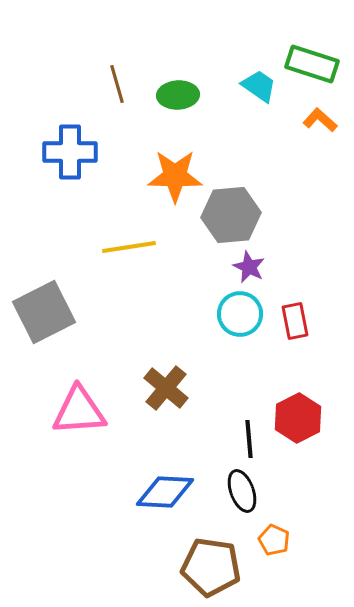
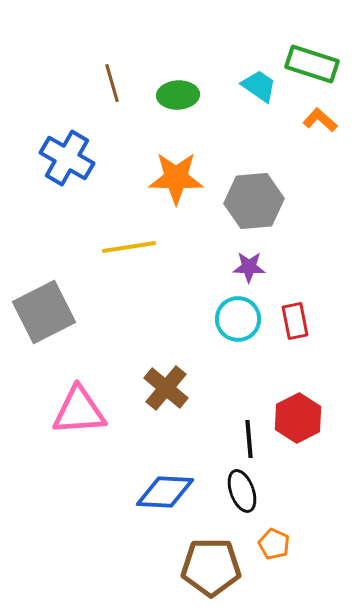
brown line: moved 5 px left, 1 px up
blue cross: moved 3 px left, 6 px down; rotated 30 degrees clockwise
orange star: moved 1 px right, 2 px down
gray hexagon: moved 23 px right, 14 px up
purple star: rotated 24 degrees counterclockwise
cyan circle: moved 2 px left, 5 px down
orange pentagon: moved 4 px down
brown pentagon: rotated 8 degrees counterclockwise
